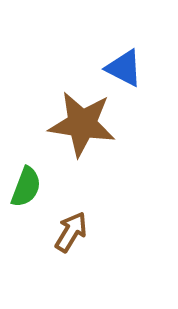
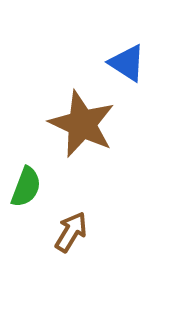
blue triangle: moved 3 px right, 5 px up; rotated 6 degrees clockwise
brown star: rotated 16 degrees clockwise
